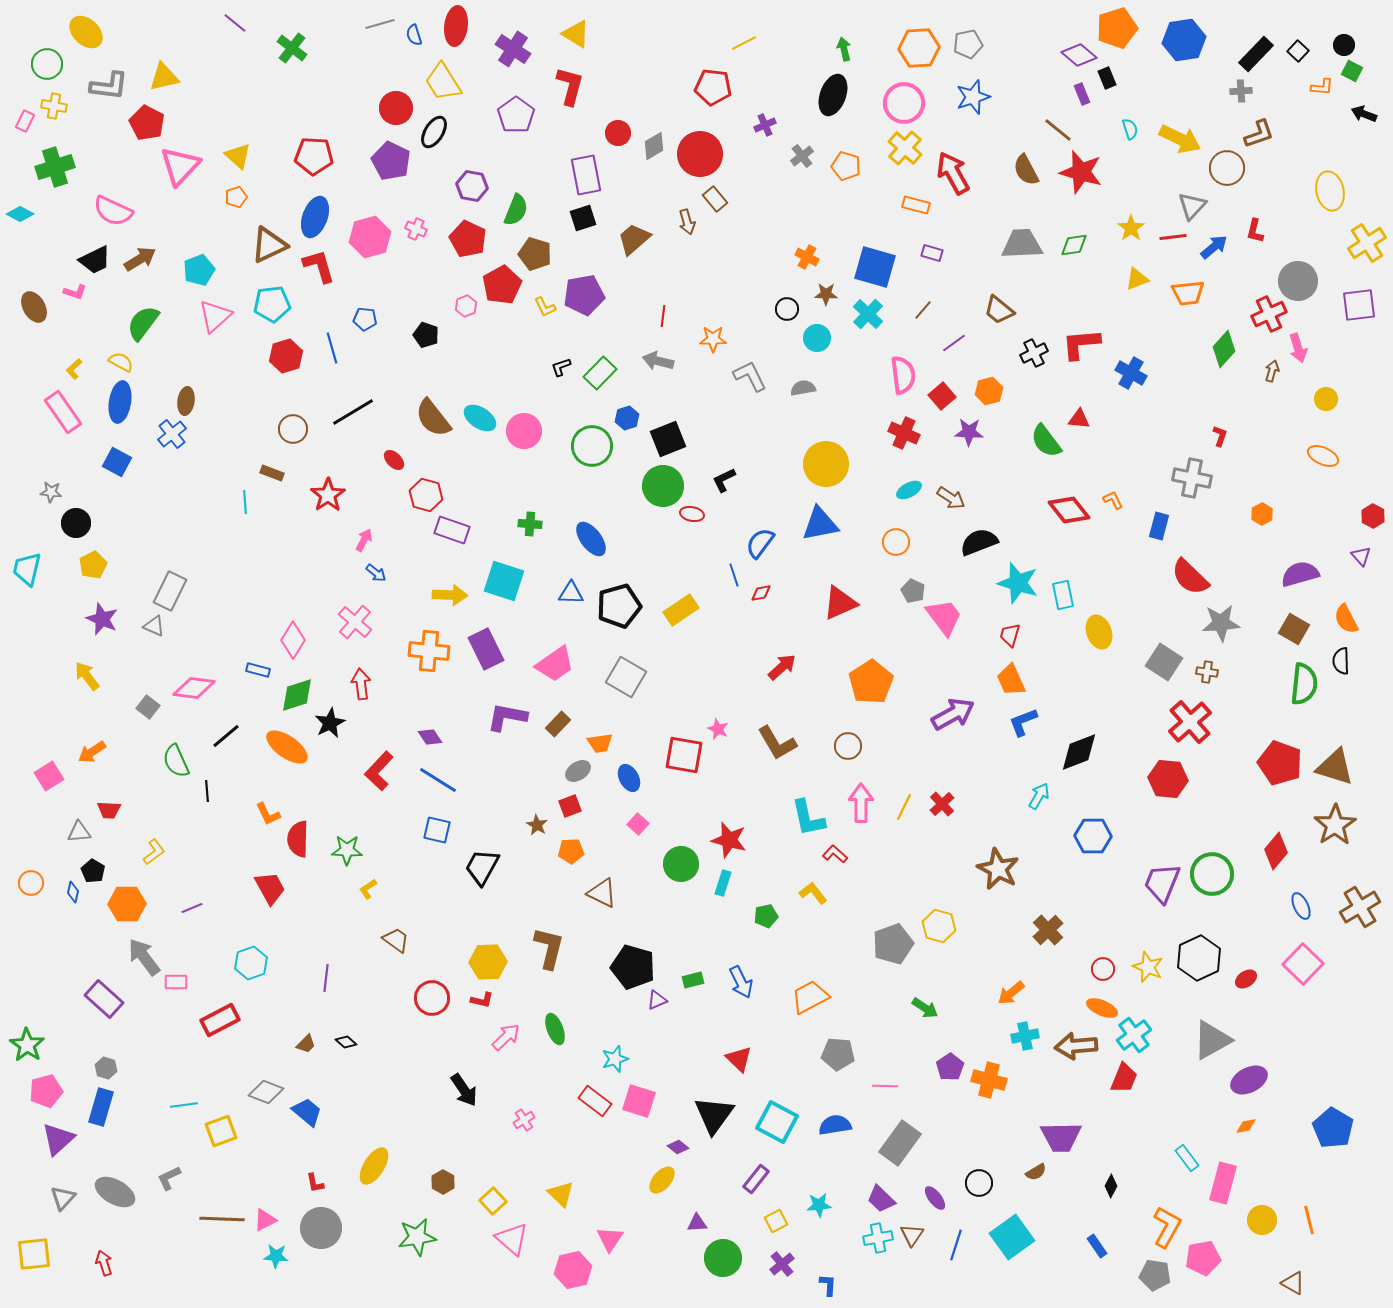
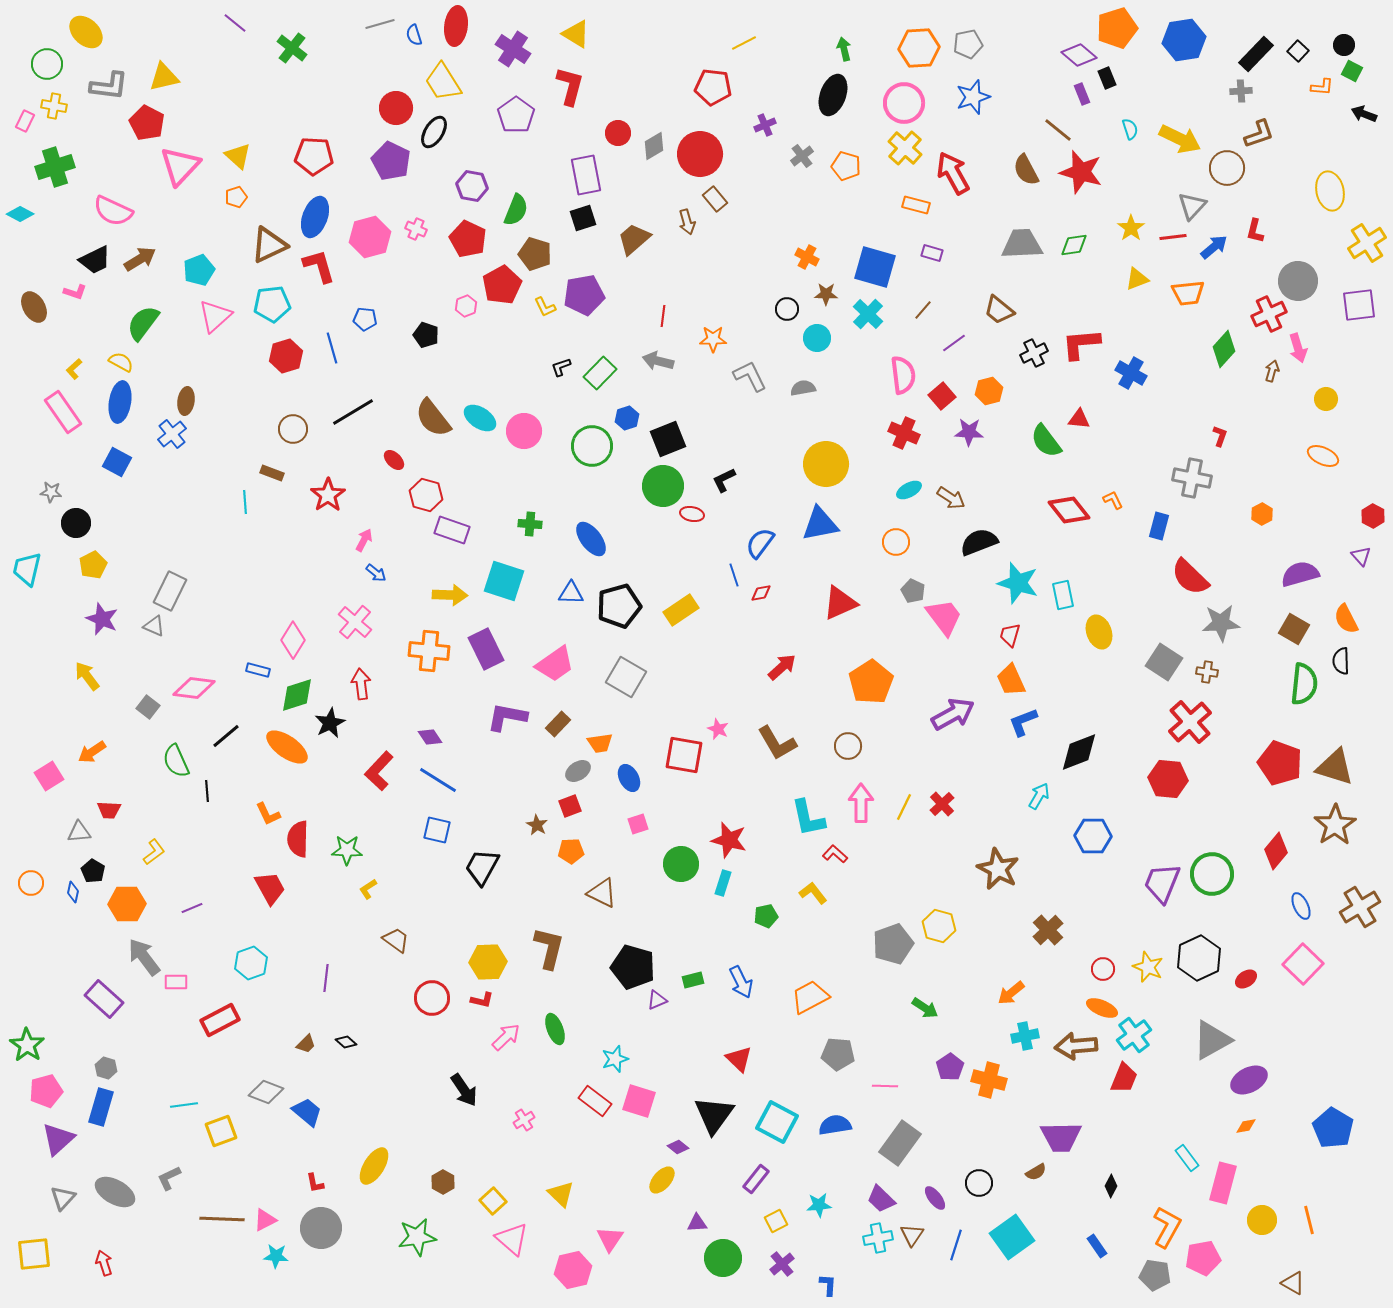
pink square at (638, 824): rotated 30 degrees clockwise
